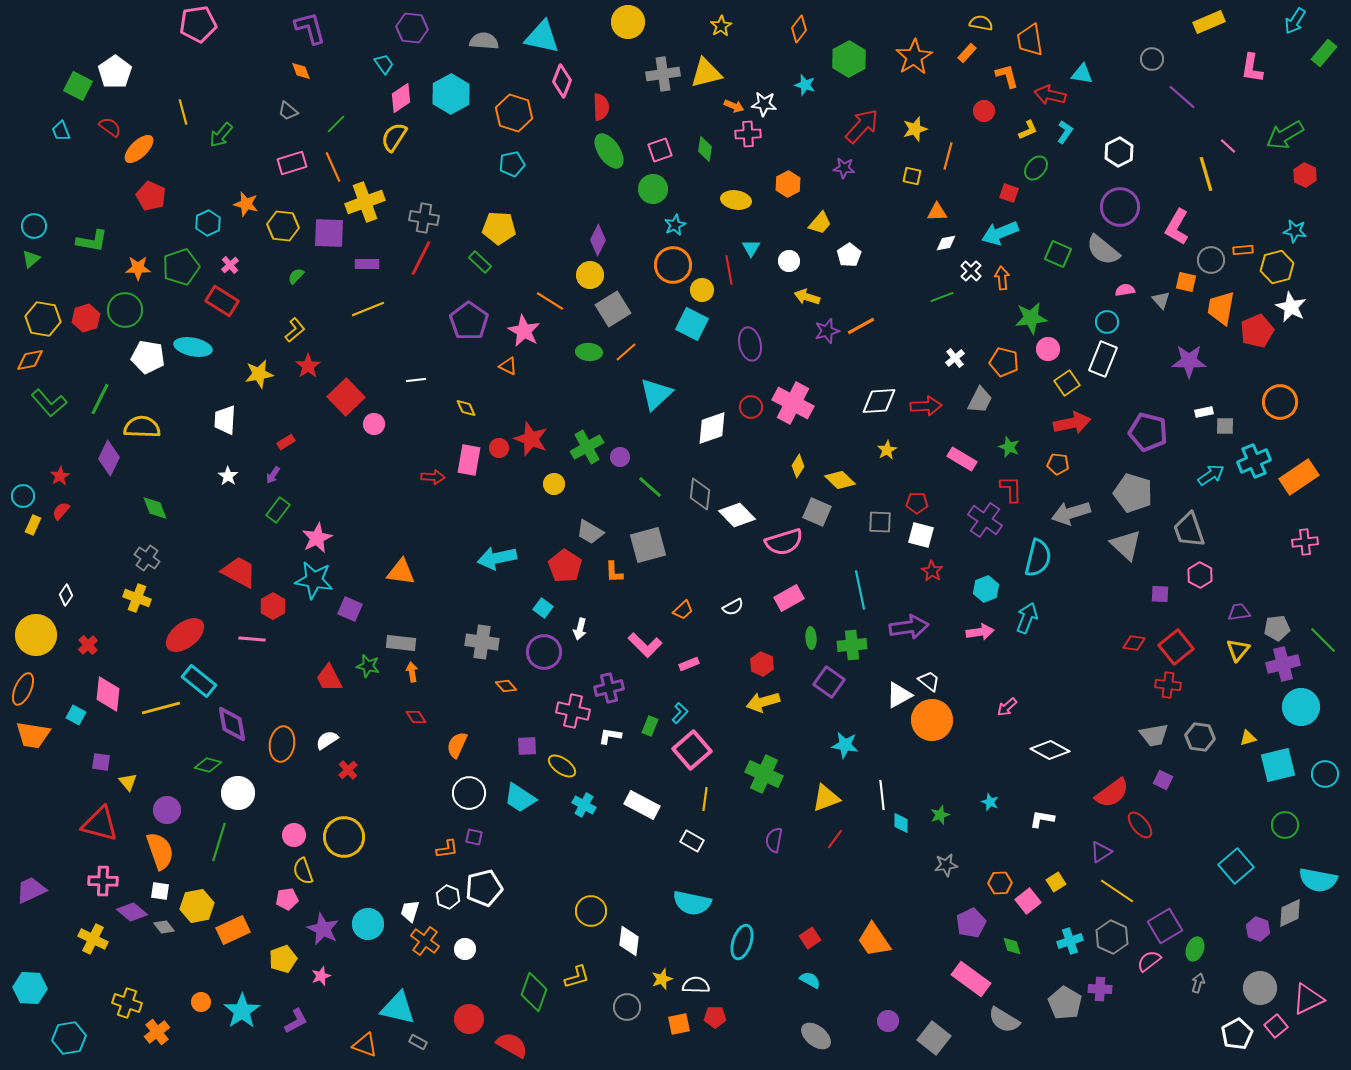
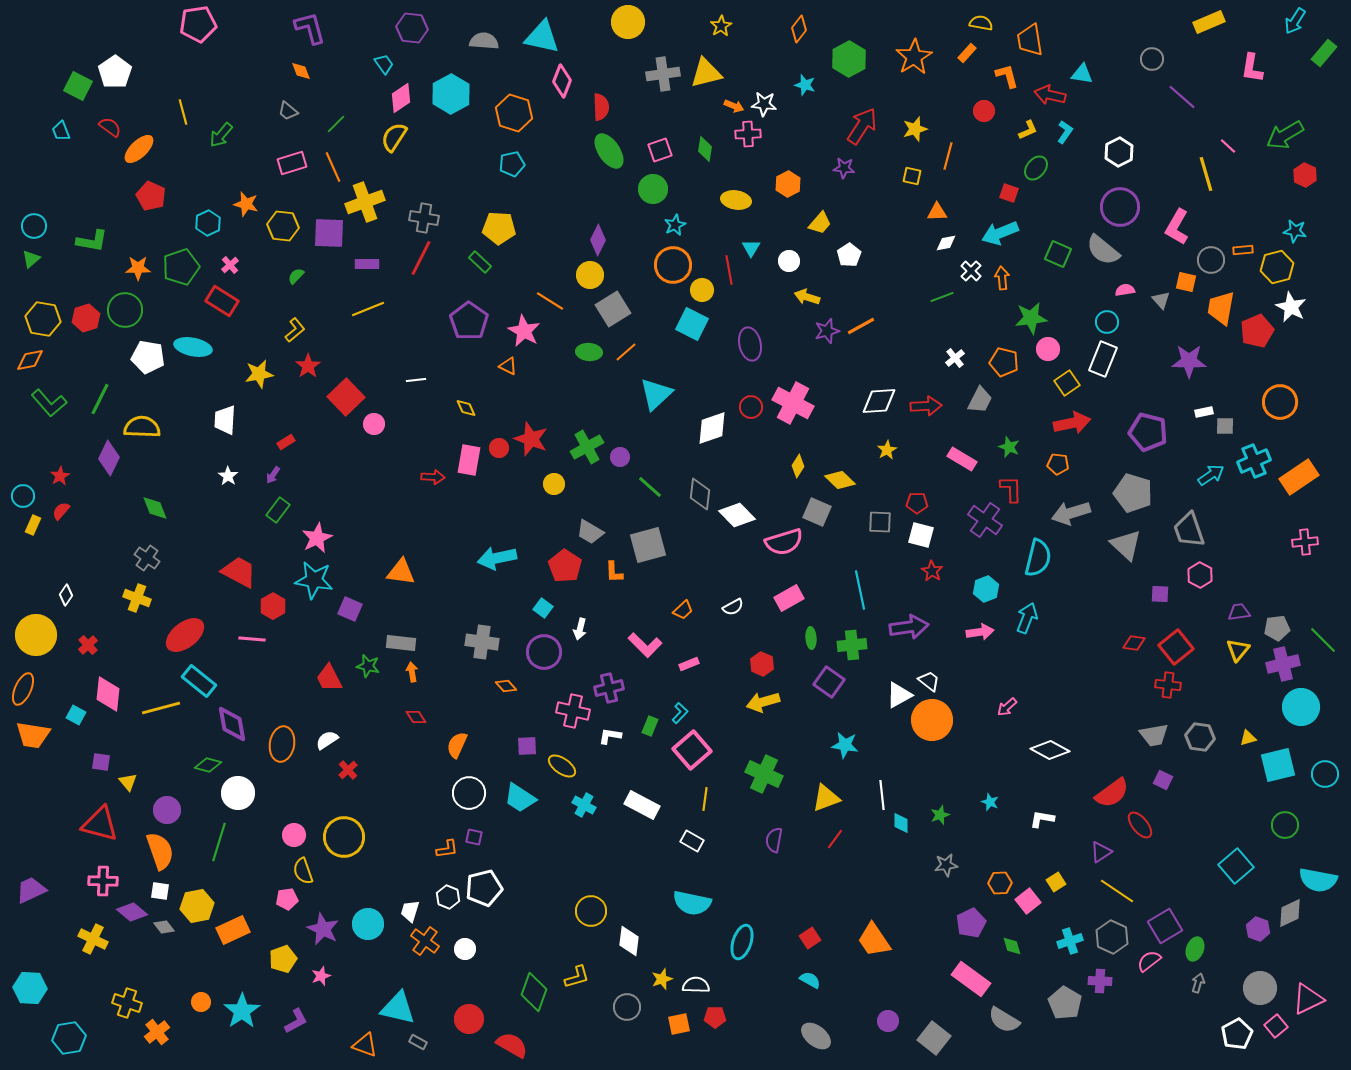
red arrow at (862, 126): rotated 9 degrees counterclockwise
purple cross at (1100, 989): moved 8 px up
